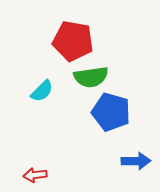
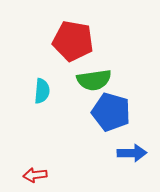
green semicircle: moved 3 px right, 3 px down
cyan semicircle: rotated 40 degrees counterclockwise
blue arrow: moved 4 px left, 8 px up
